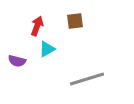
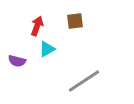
gray line: moved 3 px left, 2 px down; rotated 16 degrees counterclockwise
